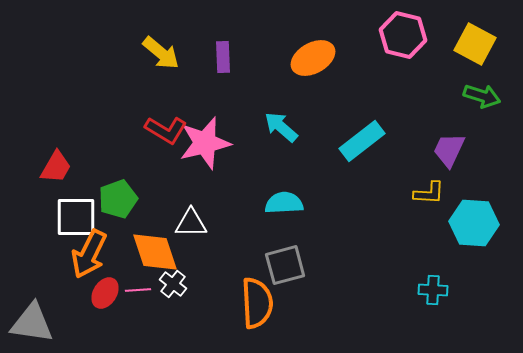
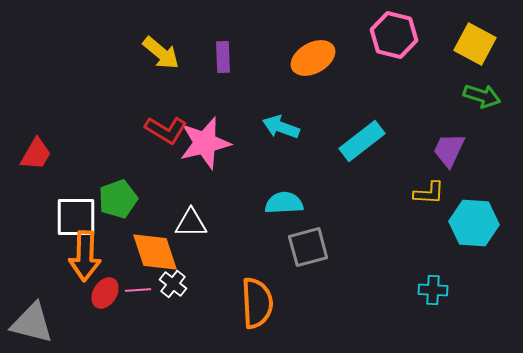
pink hexagon: moved 9 px left
cyan arrow: rotated 21 degrees counterclockwise
red trapezoid: moved 20 px left, 13 px up
orange arrow: moved 4 px left, 2 px down; rotated 24 degrees counterclockwise
gray square: moved 23 px right, 18 px up
gray triangle: rotated 6 degrees clockwise
